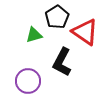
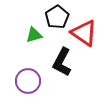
red triangle: moved 1 px left, 1 px down
